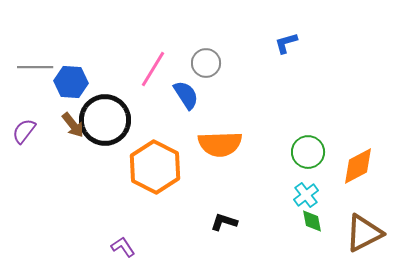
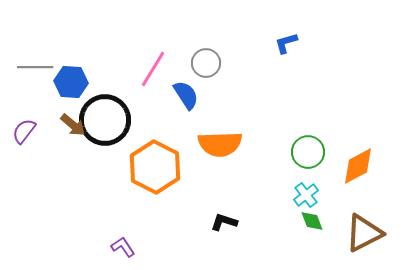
brown arrow: rotated 12 degrees counterclockwise
green diamond: rotated 10 degrees counterclockwise
